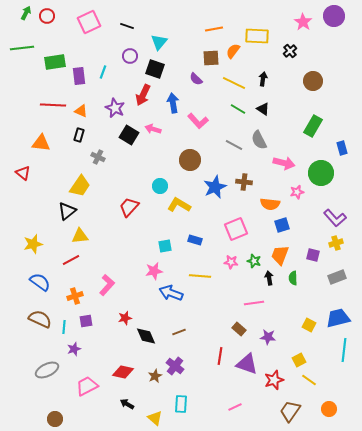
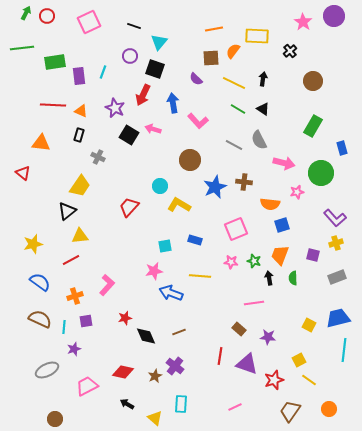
black line at (127, 26): moved 7 px right
